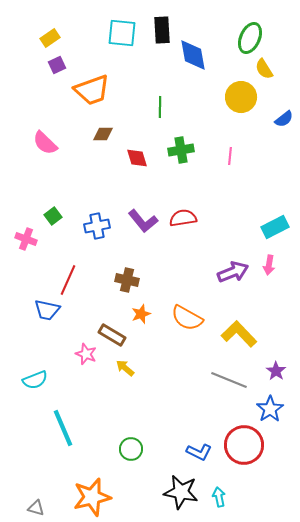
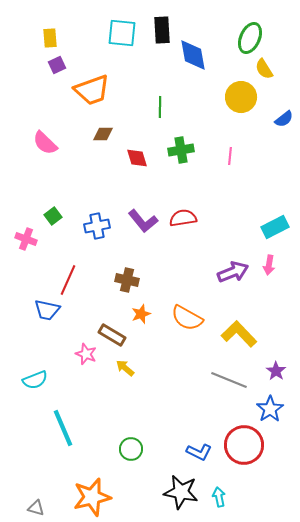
yellow rectangle at (50, 38): rotated 60 degrees counterclockwise
